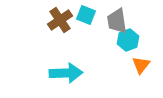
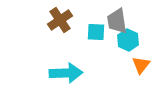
cyan square: moved 10 px right, 17 px down; rotated 18 degrees counterclockwise
cyan hexagon: rotated 15 degrees counterclockwise
